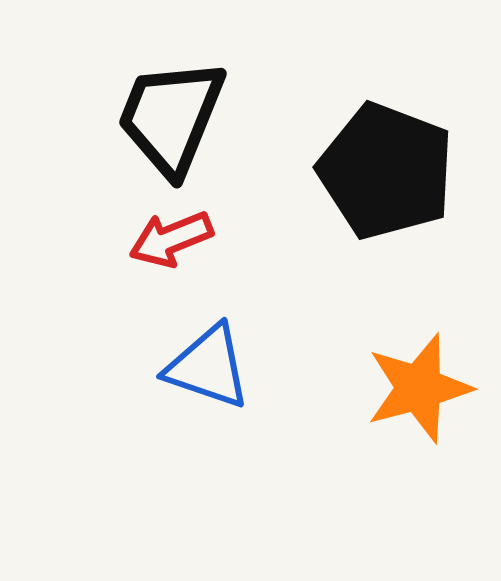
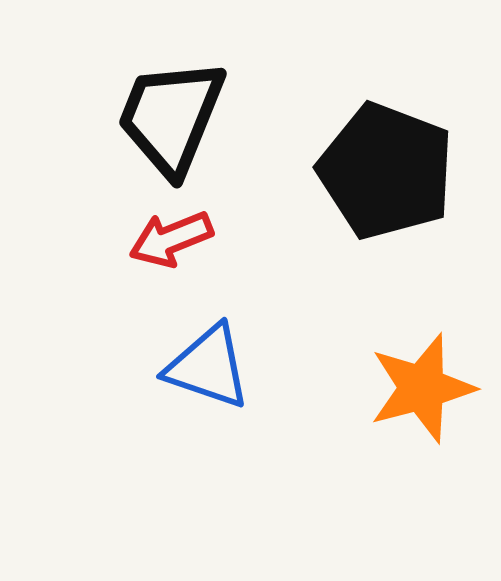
orange star: moved 3 px right
